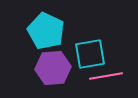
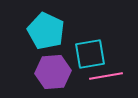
purple hexagon: moved 4 px down
